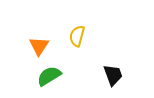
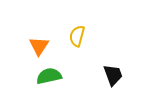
green semicircle: rotated 20 degrees clockwise
